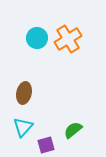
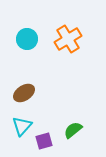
cyan circle: moved 10 px left, 1 px down
brown ellipse: rotated 45 degrees clockwise
cyan triangle: moved 1 px left, 1 px up
purple square: moved 2 px left, 4 px up
